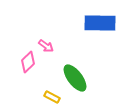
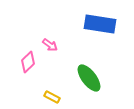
blue rectangle: moved 1 px down; rotated 8 degrees clockwise
pink arrow: moved 4 px right, 1 px up
green ellipse: moved 14 px right
